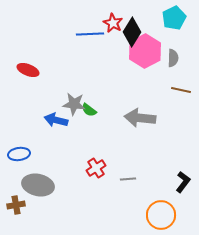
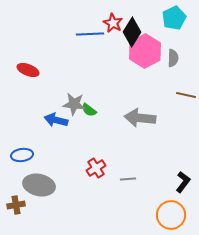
brown line: moved 5 px right, 5 px down
blue ellipse: moved 3 px right, 1 px down
gray ellipse: moved 1 px right
orange circle: moved 10 px right
